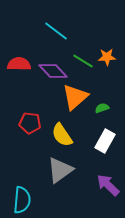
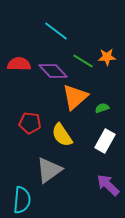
gray triangle: moved 11 px left
